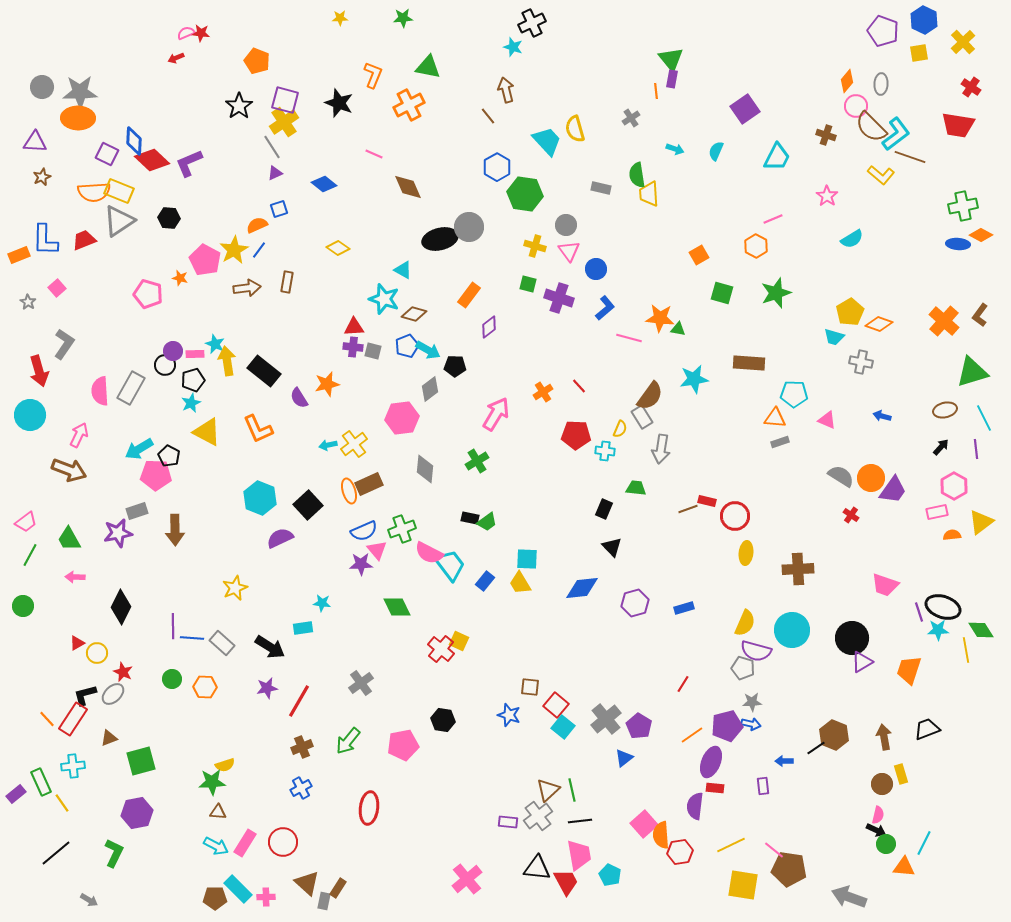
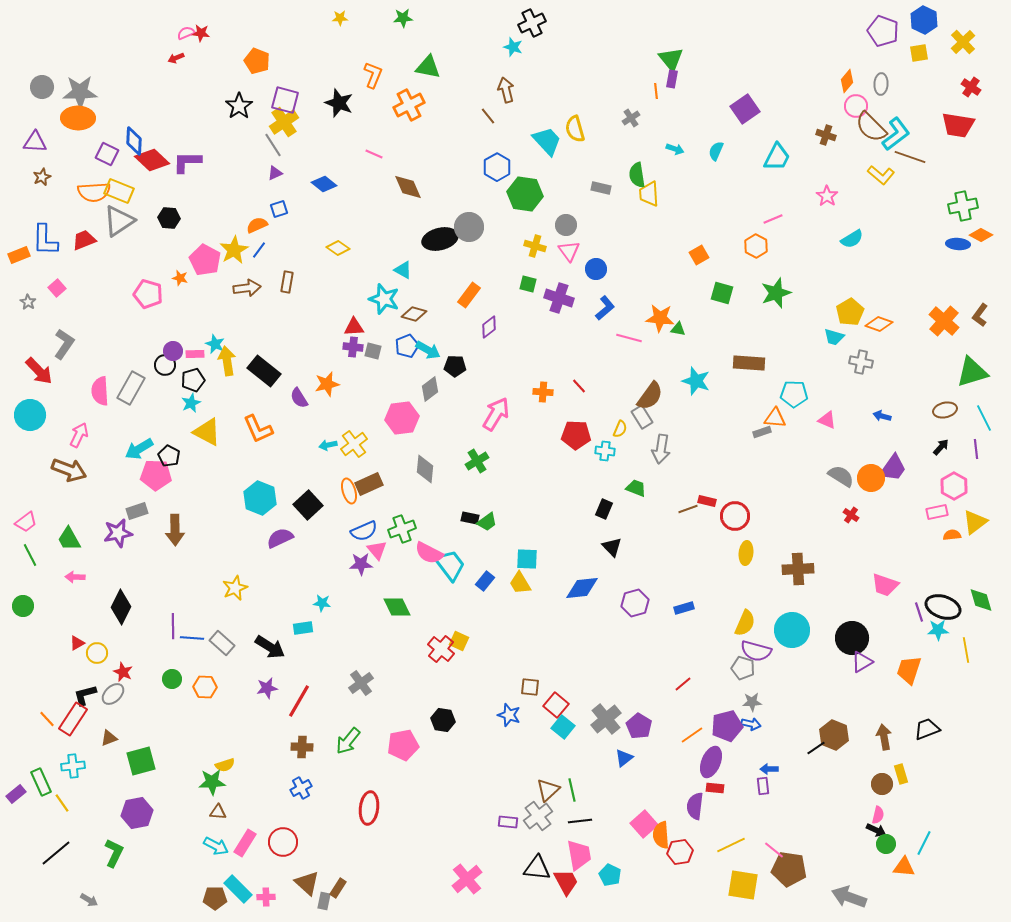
gray line at (272, 147): moved 1 px right, 2 px up
purple L-shape at (189, 163): moved 2 px left, 1 px up; rotated 24 degrees clockwise
red arrow at (39, 371): rotated 28 degrees counterclockwise
cyan star at (694, 379): moved 2 px right, 2 px down; rotated 28 degrees clockwise
orange cross at (543, 392): rotated 36 degrees clockwise
gray rectangle at (780, 442): moved 18 px left, 10 px up
green trapezoid at (636, 488): rotated 15 degrees clockwise
purple trapezoid at (893, 490): moved 22 px up
yellow triangle at (981, 522): moved 6 px left
green line at (30, 555): rotated 55 degrees counterclockwise
green diamond at (981, 630): moved 30 px up; rotated 16 degrees clockwise
red line at (683, 684): rotated 18 degrees clockwise
brown cross at (302, 747): rotated 25 degrees clockwise
blue arrow at (784, 761): moved 15 px left, 8 px down
